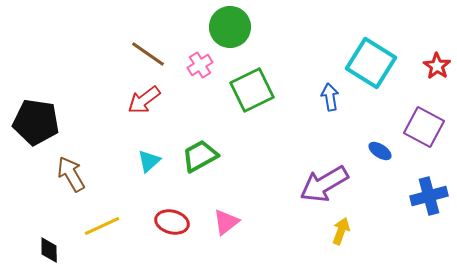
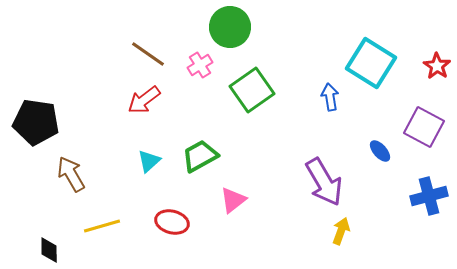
green square: rotated 9 degrees counterclockwise
blue ellipse: rotated 15 degrees clockwise
purple arrow: moved 2 px up; rotated 90 degrees counterclockwise
pink triangle: moved 7 px right, 22 px up
yellow line: rotated 9 degrees clockwise
